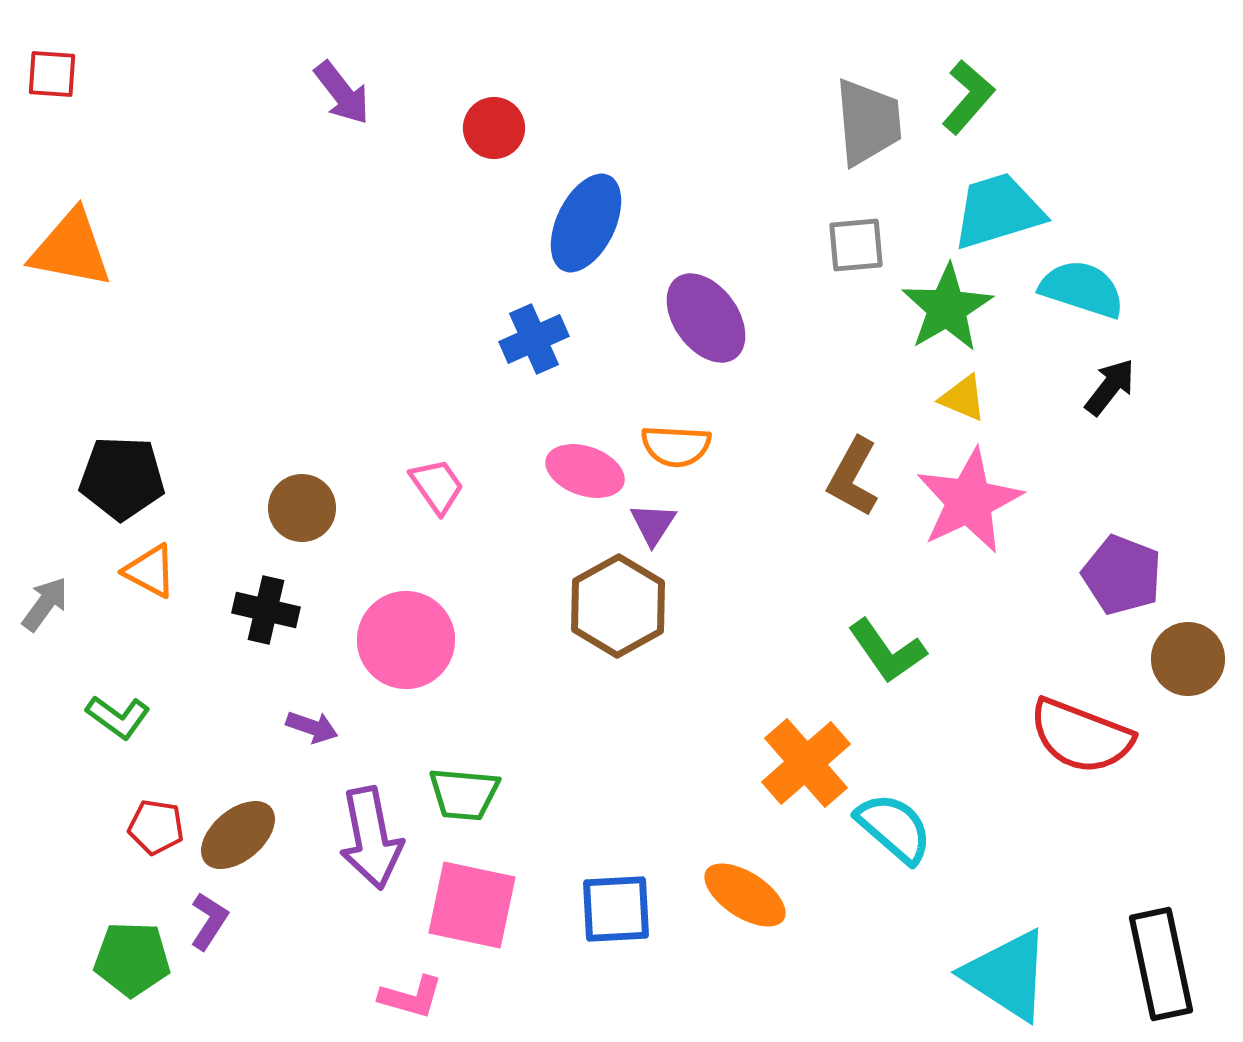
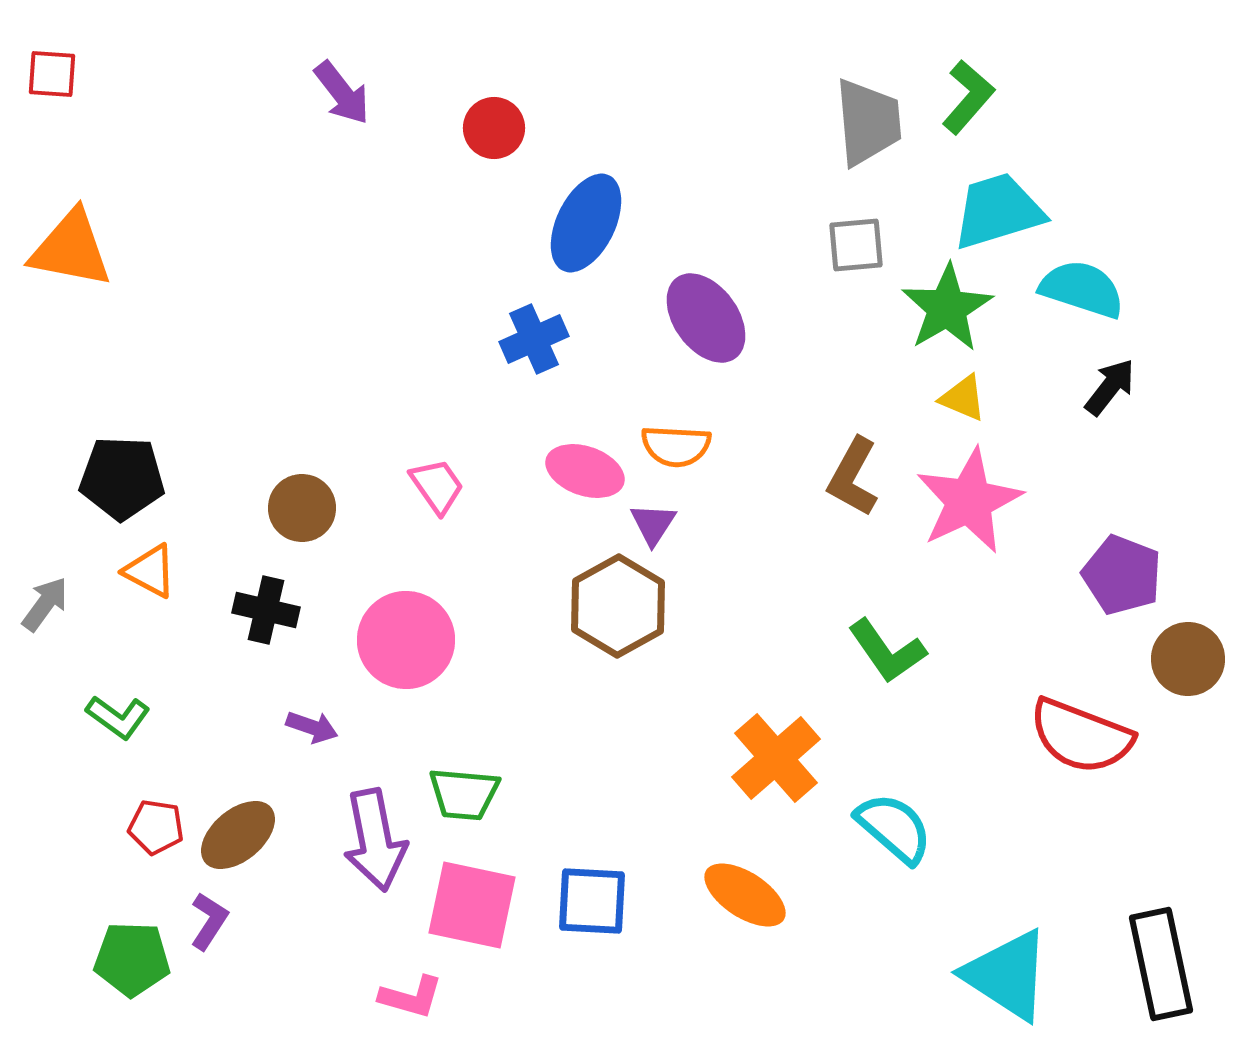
orange cross at (806, 763): moved 30 px left, 5 px up
purple arrow at (371, 838): moved 4 px right, 2 px down
blue square at (616, 909): moved 24 px left, 8 px up; rotated 6 degrees clockwise
